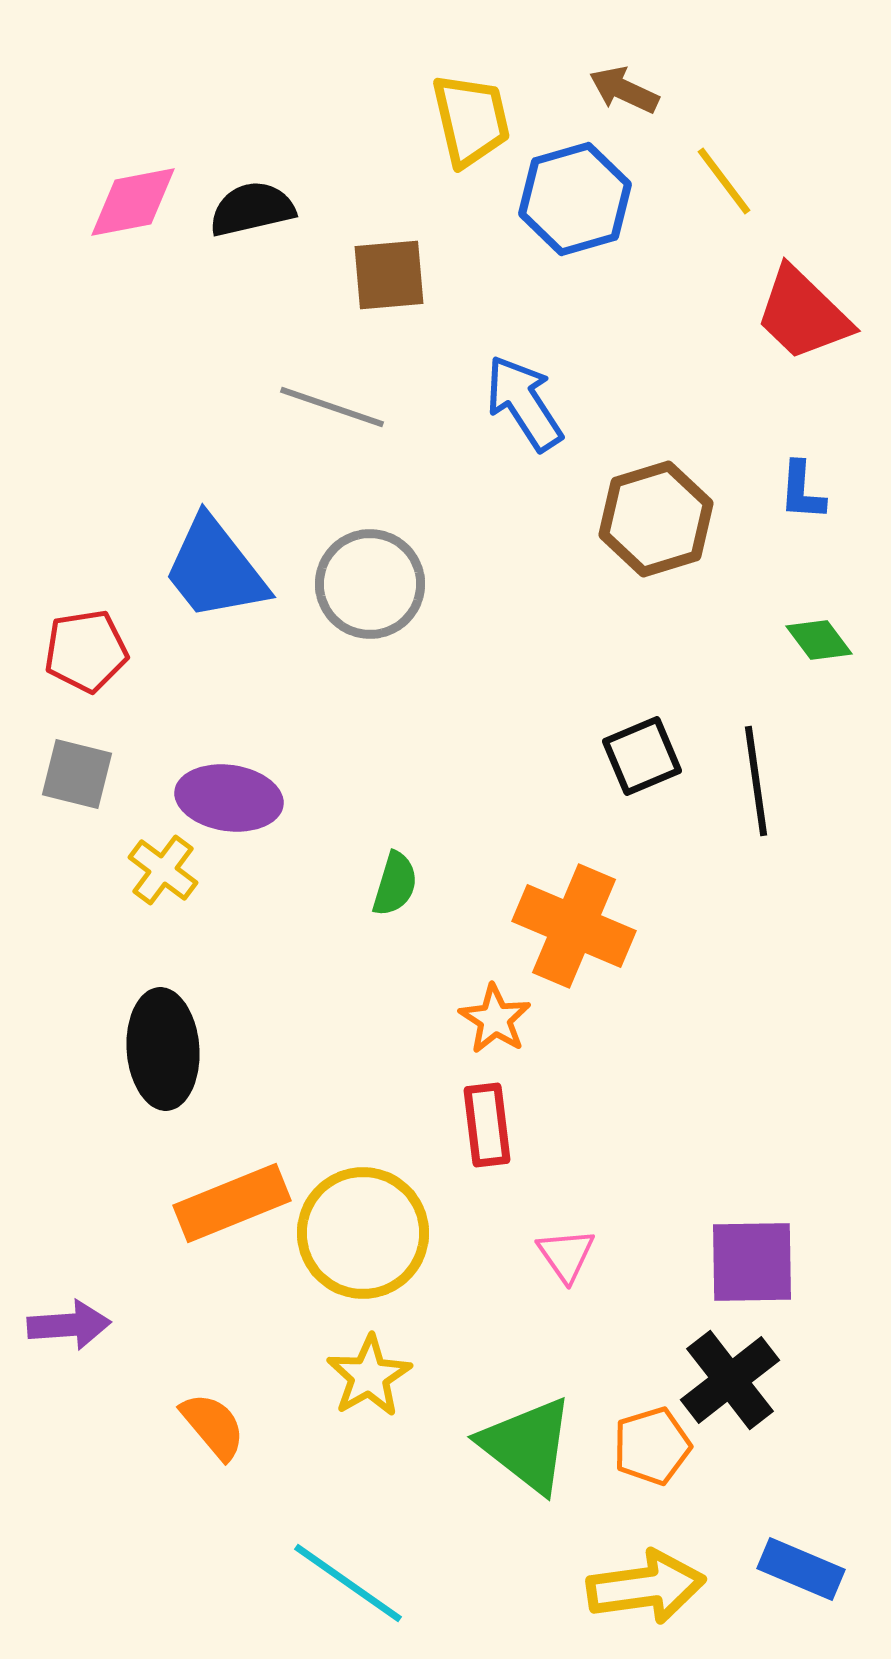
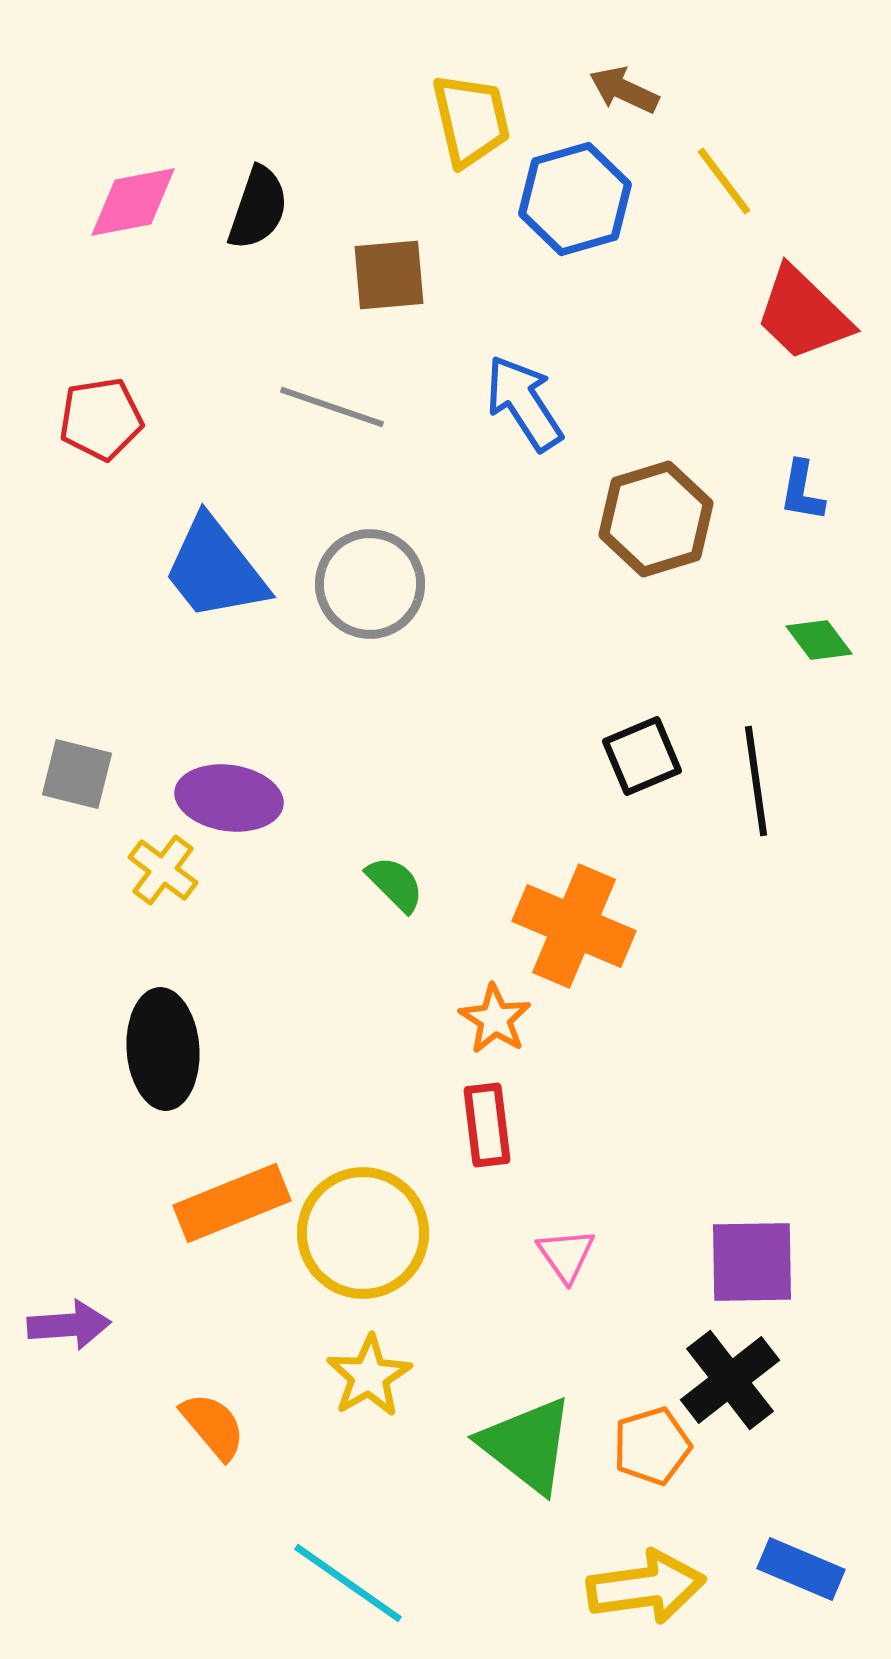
black semicircle: moved 6 px right, 1 px up; rotated 122 degrees clockwise
blue L-shape: rotated 6 degrees clockwise
red pentagon: moved 15 px right, 232 px up
green semicircle: rotated 62 degrees counterclockwise
